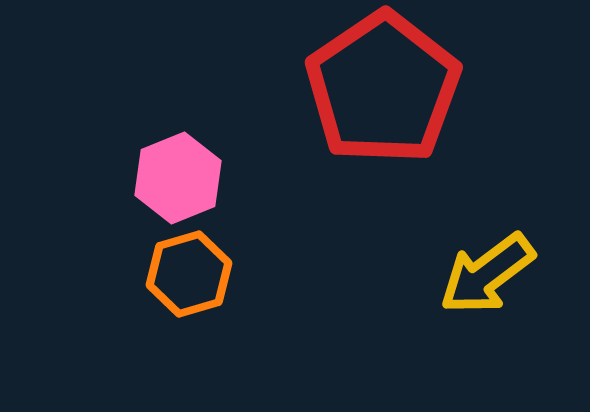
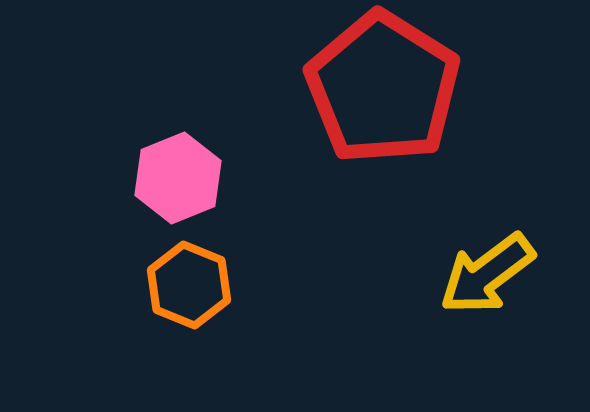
red pentagon: rotated 6 degrees counterclockwise
orange hexagon: moved 11 px down; rotated 22 degrees counterclockwise
